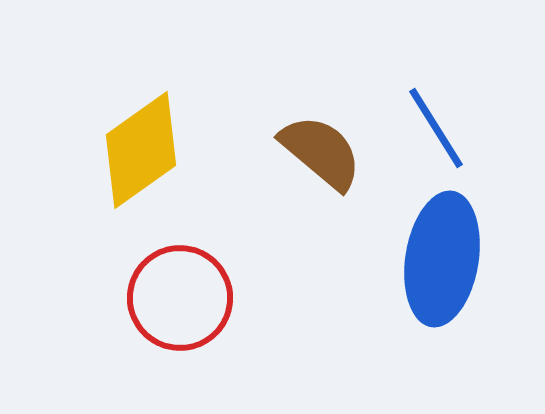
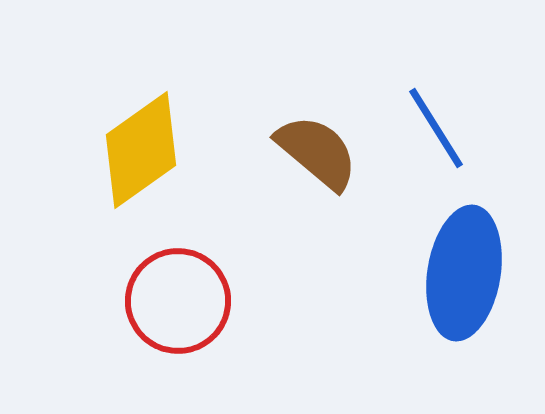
brown semicircle: moved 4 px left
blue ellipse: moved 22 px right, 14 px down
red circle: moved 2 px left, 3 px down
